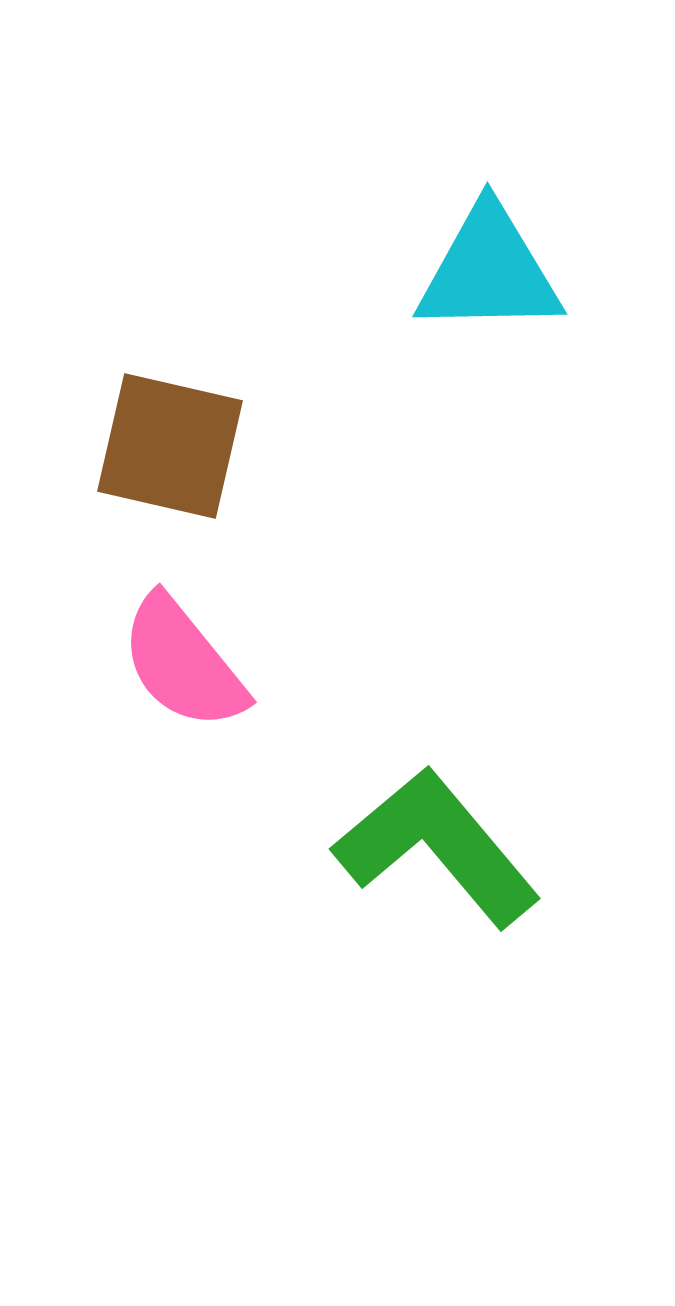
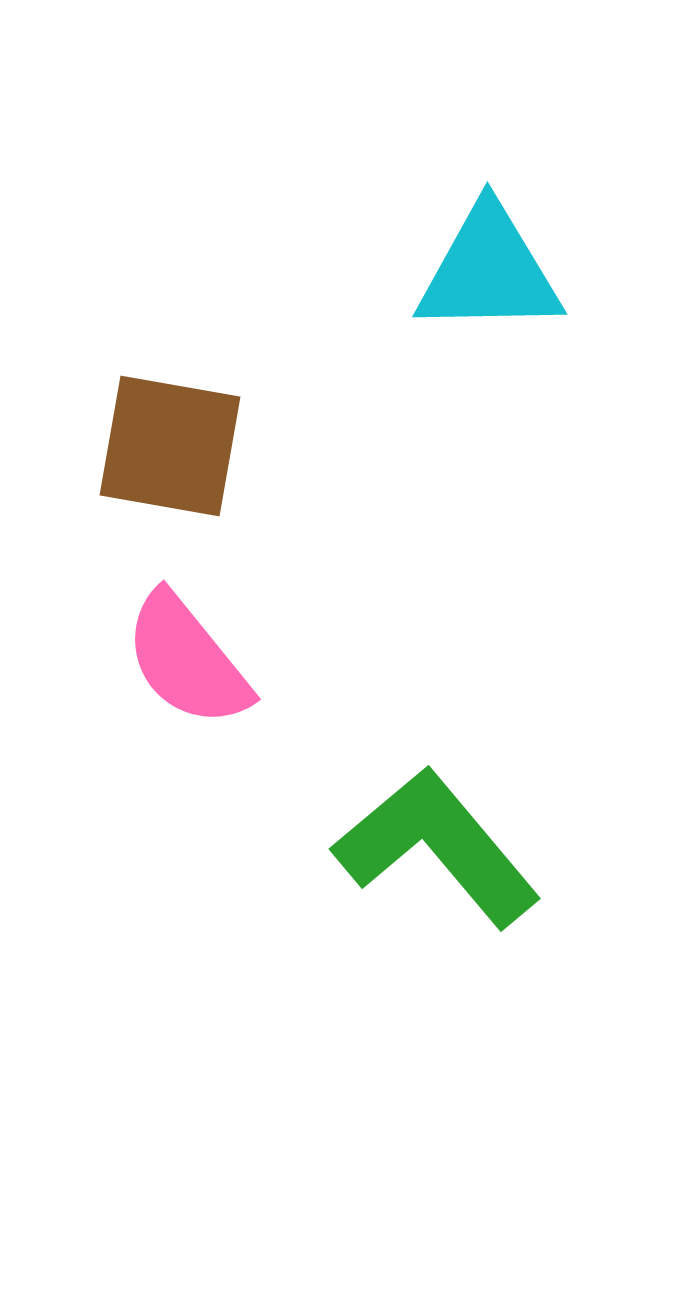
brown square: rotated 3 degrees counterclockwise
pink semicircle: moved 4 px right, 3 px up
